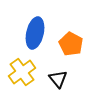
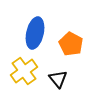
yellow cross: moved 2 px right, 1 px up
